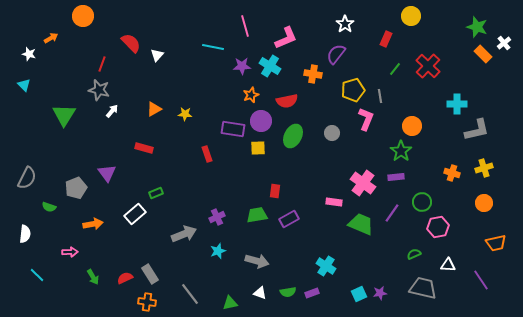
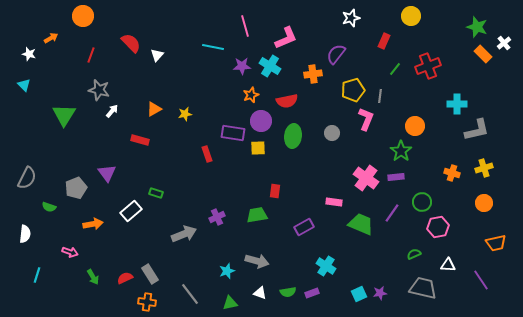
white star at (345, 24): moved 6 px right, 6 px up; rotated 18 degrees clockwise
red rectangle at (386, 39): moved 2 px left, 2 px down
red line at (102, 64): moved 11 px left, 9 px up
red cross at (428, 66): rotated 25 degrees clockwise
orange cross at (313, 74): rotated 18 degrees counterclockwise
gray line at (380, 96): rotated 16 degrees clockwise
yellow star at (185, 114): rotated 16 degrees counterclockwise
orange circle at (412, 126): moved 3 px right
purple rectangle at (233, 129): moved 4 px down
green ellipse at (293, 136): rotated 20 degrees counterclockwise
red rectangle at (144, 148): moved 4 px left, 8 px up
pink cross at (363, 183): moved 3 px right, 5 px up
green rectangle at (156, 193): rotated 40 degrees clockwise
white rectangle at (135, 214): moved 4 px left, 3 px up
purple rectangle at (289, 219): moved 15 px right, 8 px down
cyan star at (218, 251): moved 9 px right, 20 px down
pink arrow at (70, 252): rotated 21 degrees clockwise
cyan line at (37, 275): rotated 63 degrees clockwise
